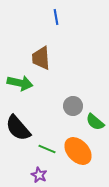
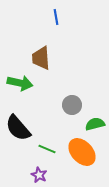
gray circle: moved 1 px left, 1 px up
green semicircle: moved 2 px down; rotated 126 degrees clockwise
orange ellipse: moved 4 px right, 1 px down
